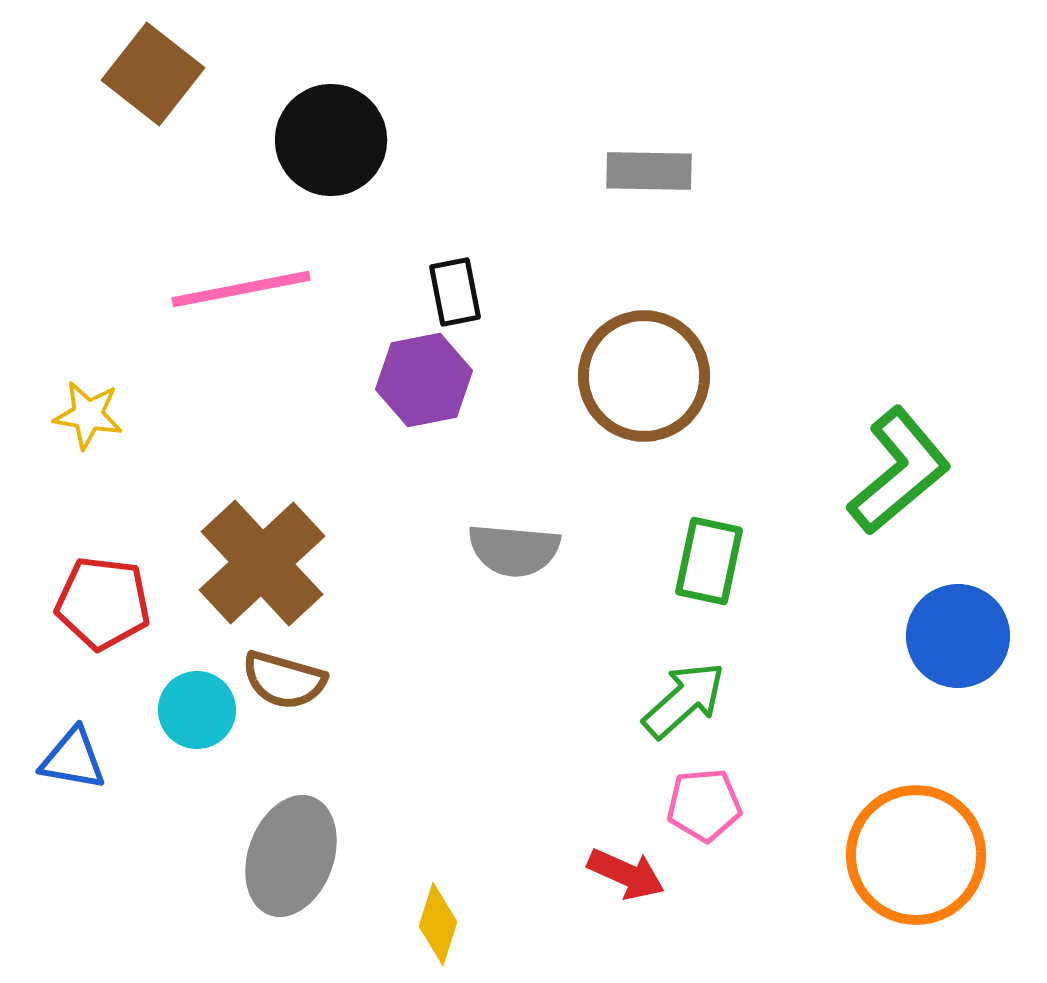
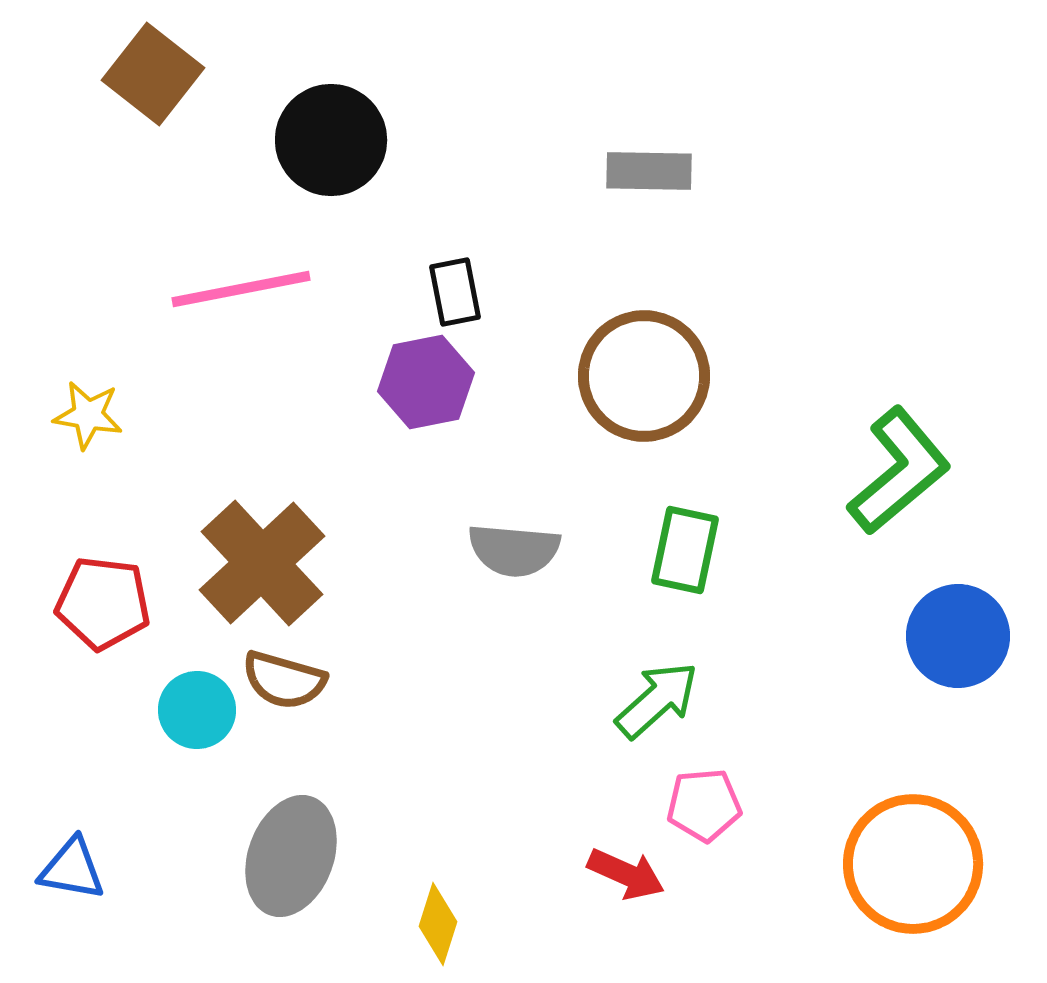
purple hexagon: moved 2 px right, 2 px down
green rectangle: moved 24 px left, 11 px up
green arrow: moved 27 px left
blue triangle: moved 1 px left, 110 px down
orange circle: moved 3 px left, 9 px down
